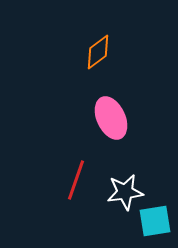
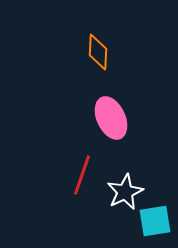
orange diamond: rotated 51 degrees counterclockwise
red line: moved 6 px right, 5 px up
white star: rotated 18 degrees counterclockwise
